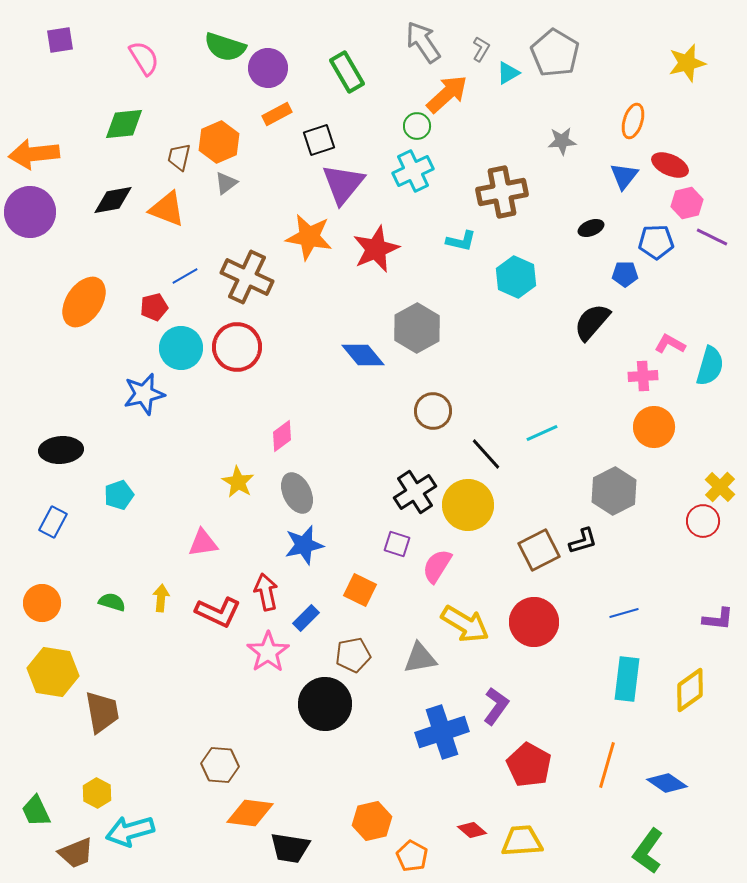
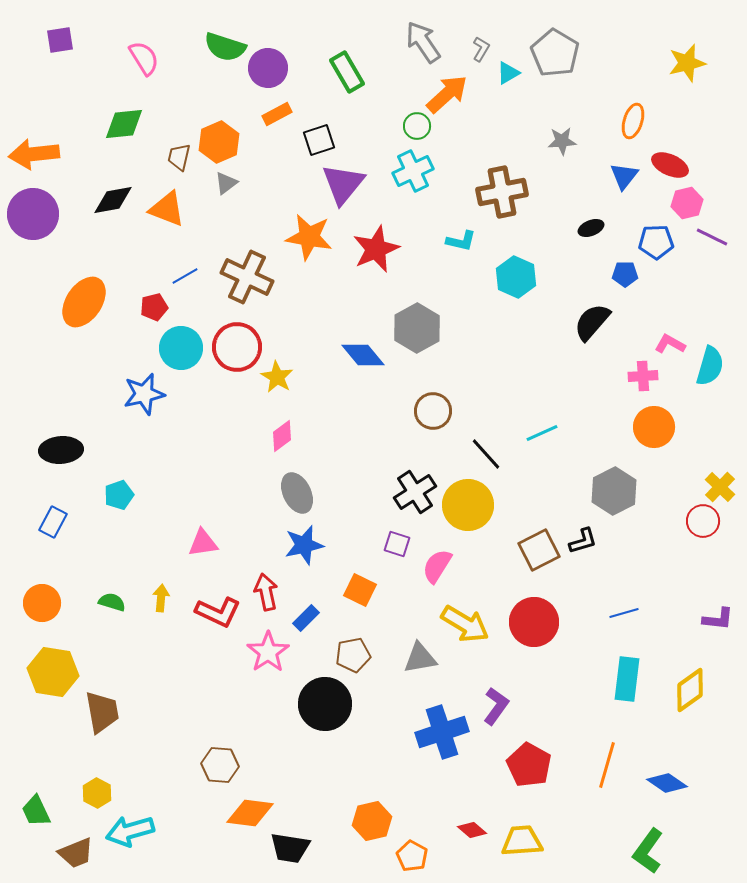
purple circle at (30, 212): moved 3 px right, 2 px down
yellow star at (238, 482): moved 39 px right, 105 px up
